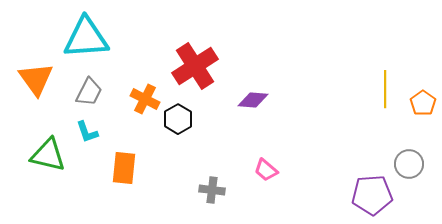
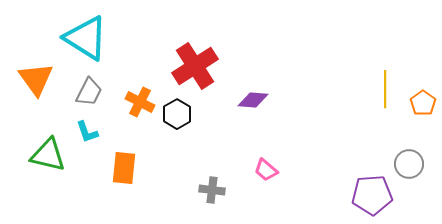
cyan triangle: rotated 36 degrees clockwise
orange cross: moved 5 px left, 3 px down
black hexagon: moved 1 px left, 5 px up
